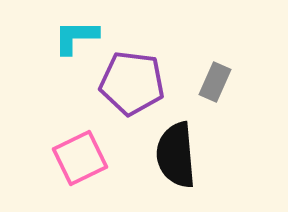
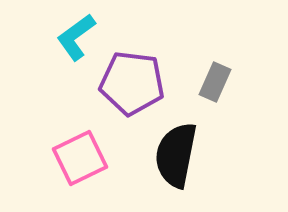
cyan L-shape: rotated 36 degrees counterclockwise
black semicircle: rotated 16 degrees clockwise
